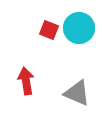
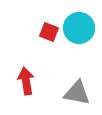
red square: moved 2 px down
gray triangle: rotated 12 degrees counterclockwise
